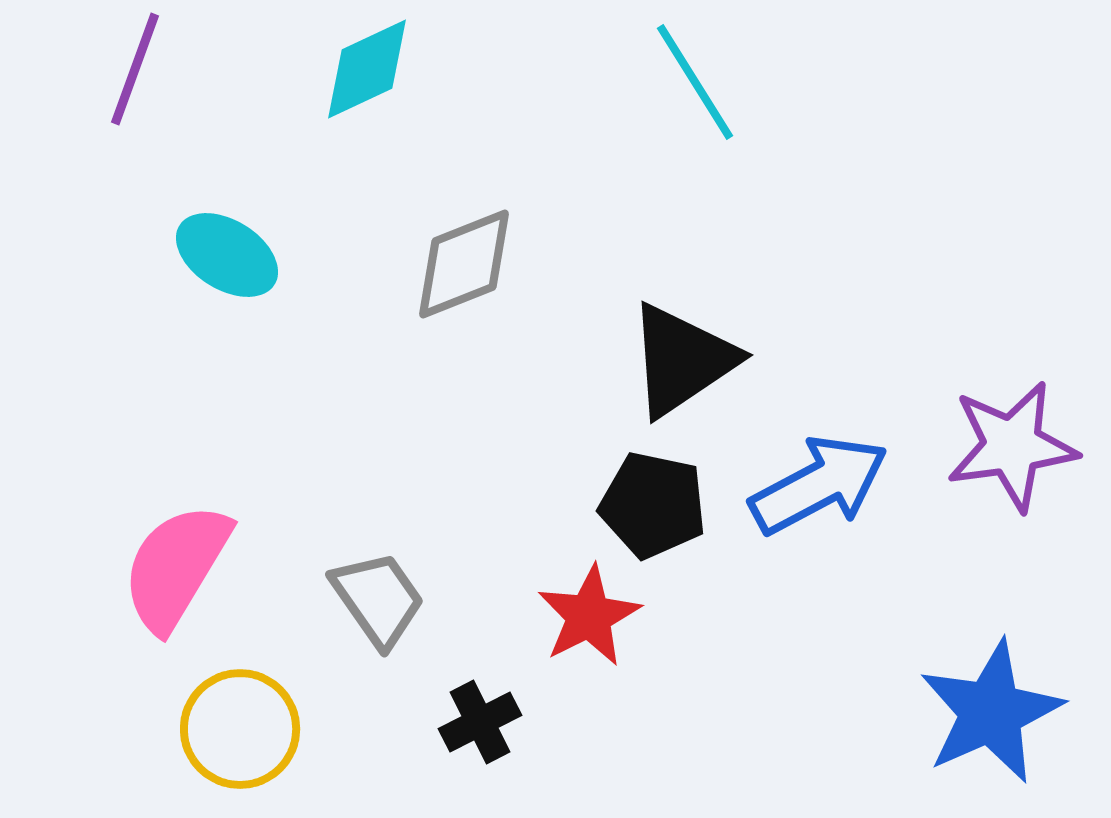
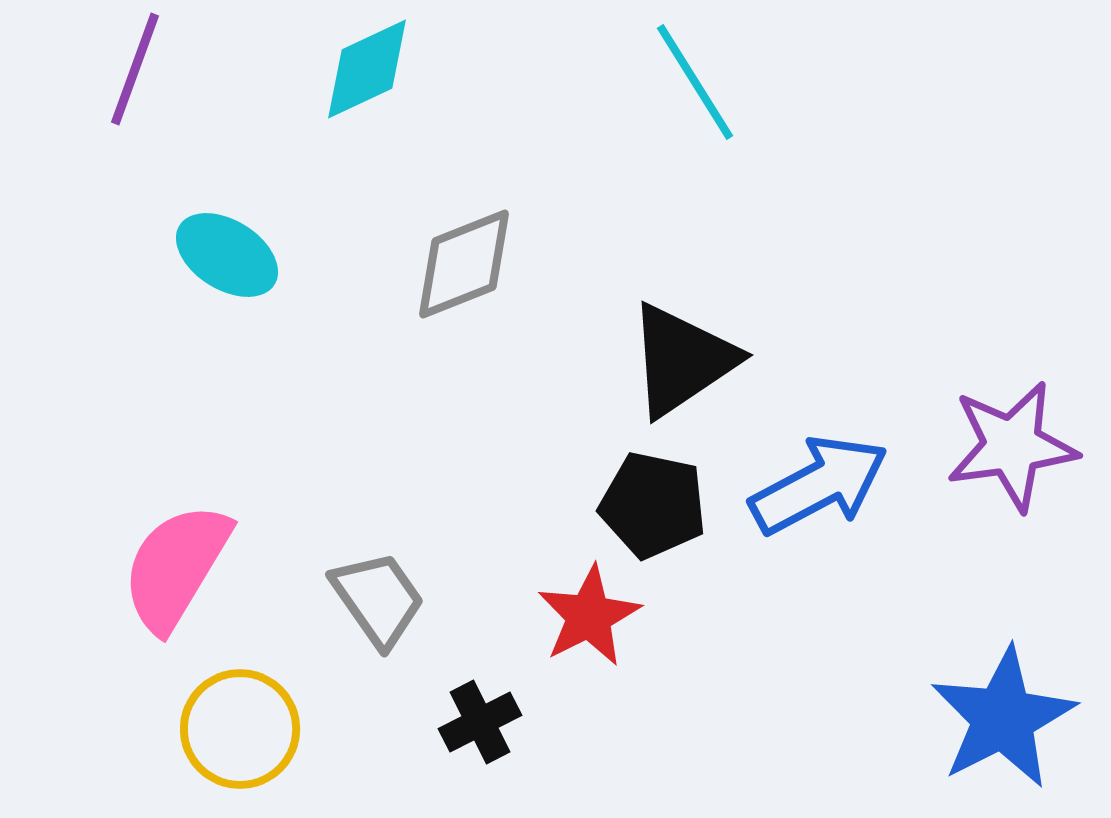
blue star: moved 12 px right, 6 px down; rotated 3 degrees counterclockwise
